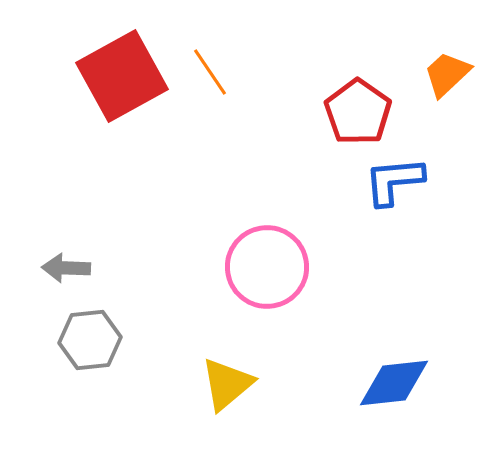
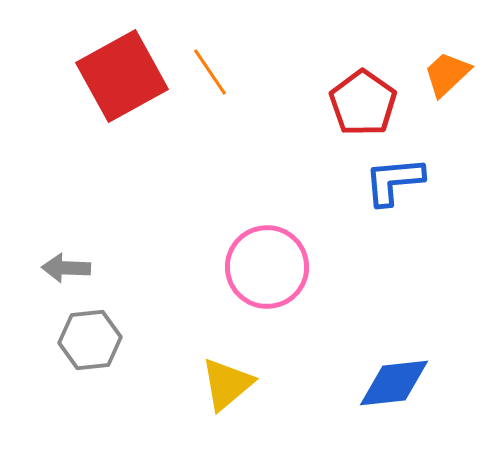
red pentagon: moved 5 px right, 9 px up
